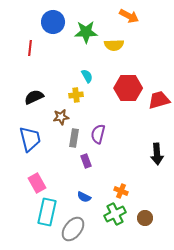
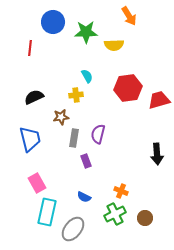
orange arrow: rotated 30 degrees clockwise
red hexagon: rotated 8 degrees counterclockwise
